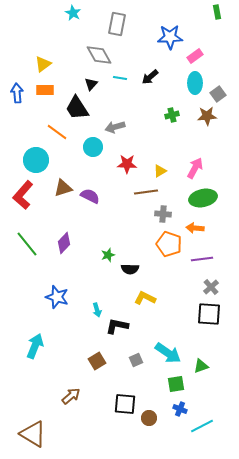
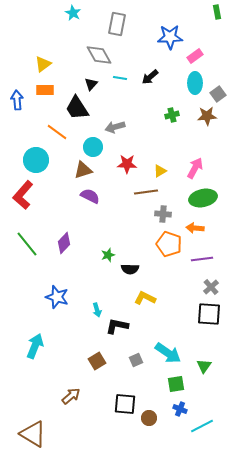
blue arrow at (17, 93): moved 7 px down
brown triangle at (63, 188): moved 20 px right, 18 px up
green triangle at (201, 366): moved 3 px right; rotated 35 degrees counterclockwise
